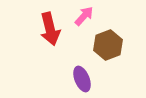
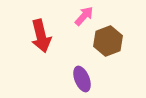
red arrow: moved 9 px left, 7 px down
brown hexagon: moved 4 px up
